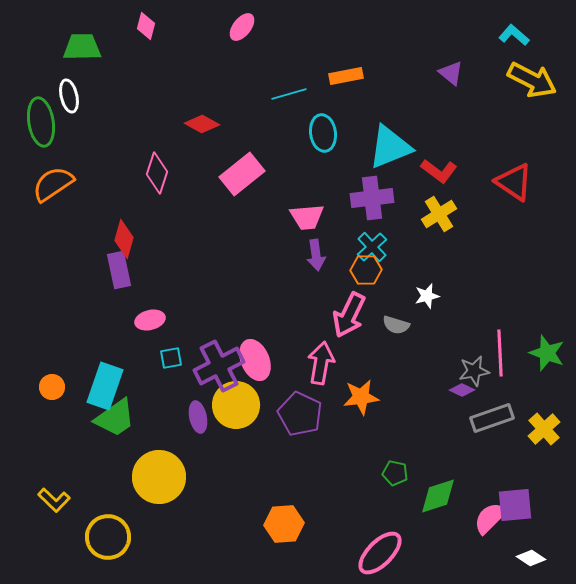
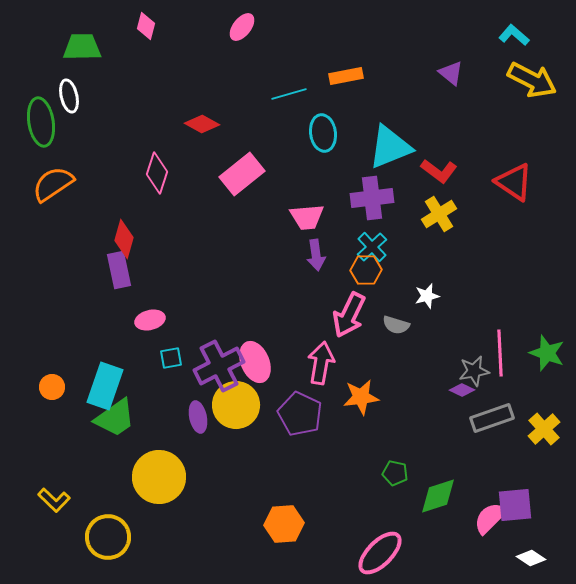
pink ellipse at (255, 360): moved 2 px down
